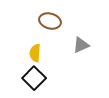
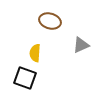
black square: moved 9 px left; rotated 25 degrees counterclockwise
